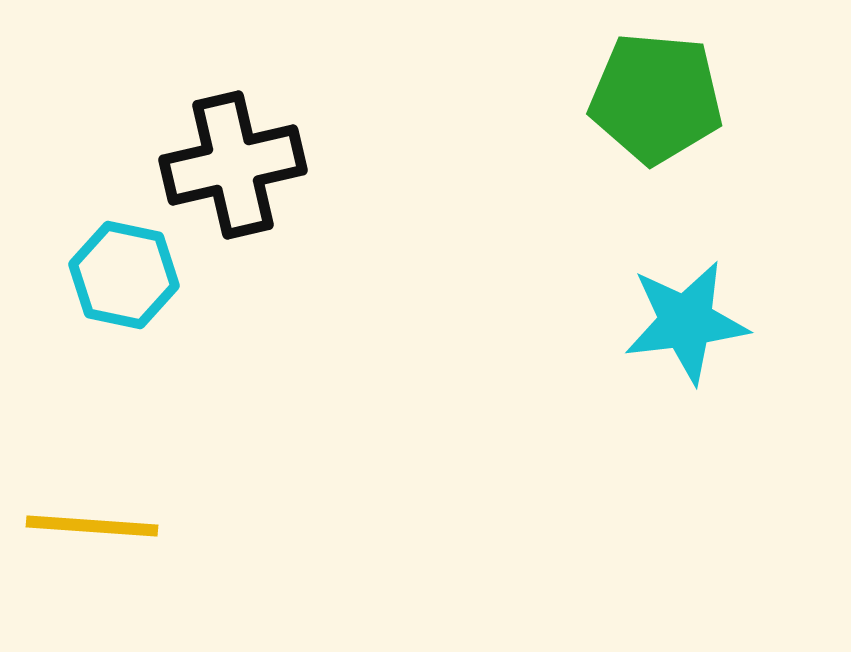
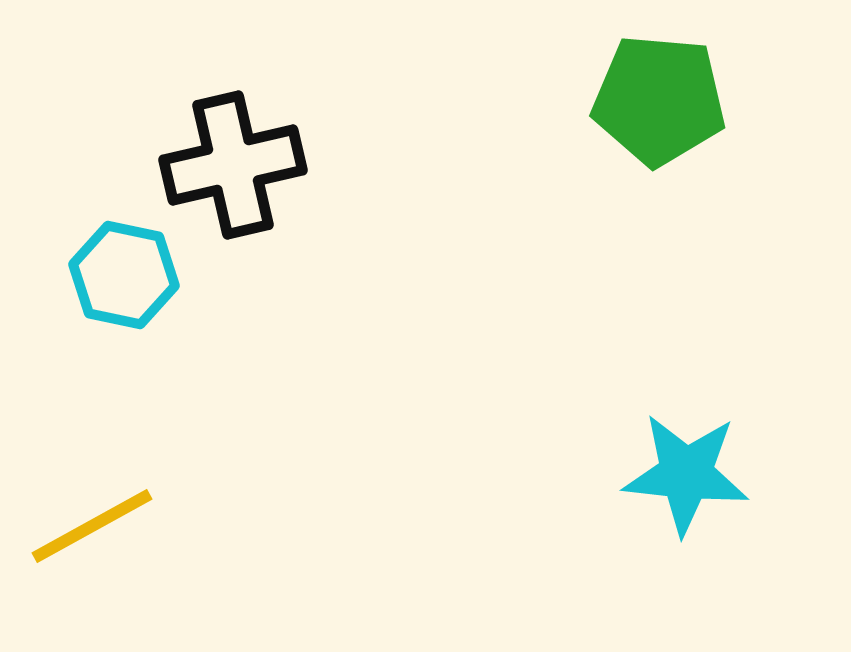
green pentagon: moved 3 px right, 2 px down
cyan star: moved 152 px down; rotated 13 degrees clockwise
yellow line: rotated 33 degrees counterclockwise
